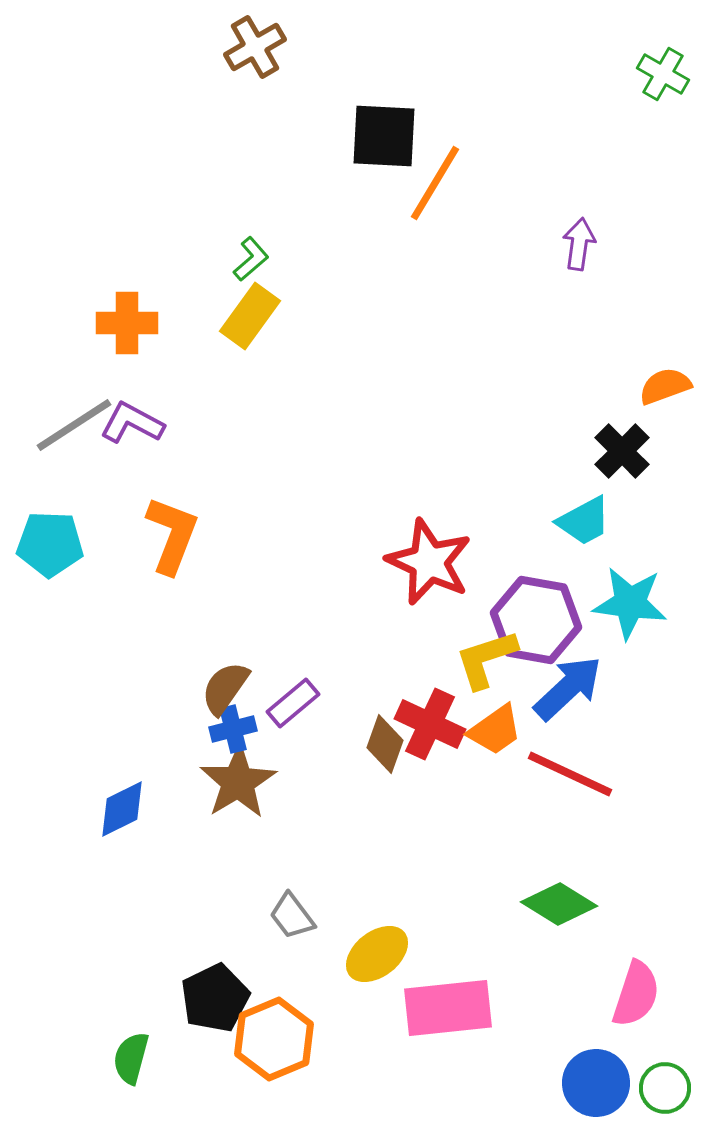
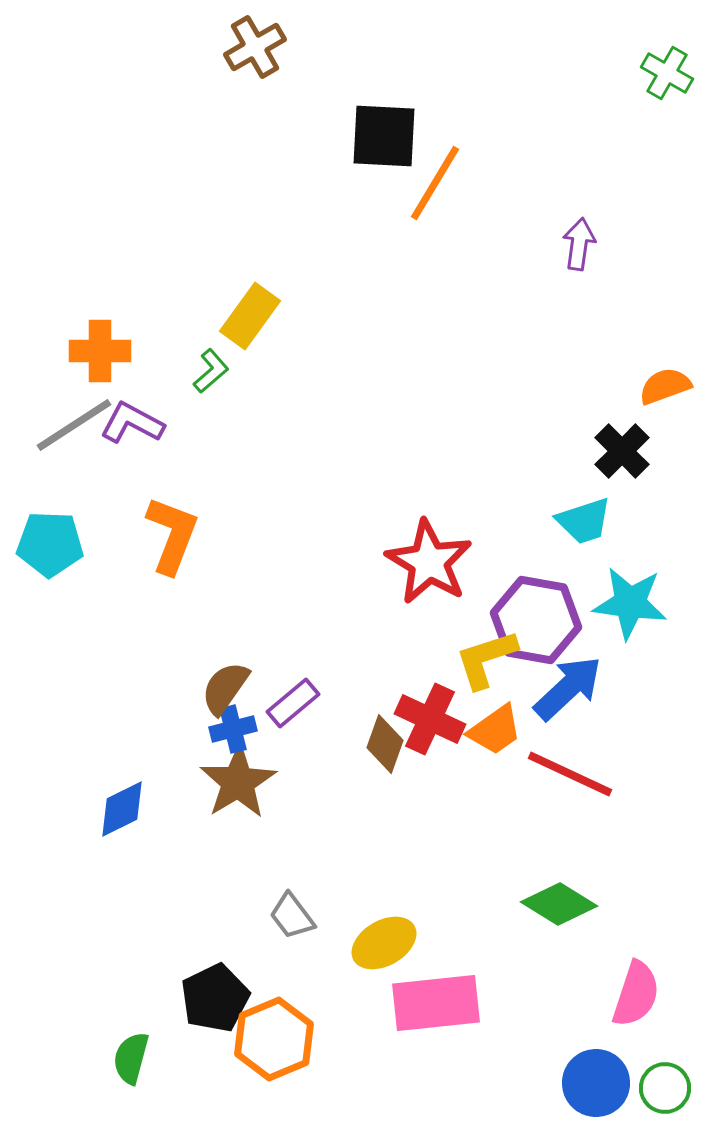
green cross: moved 4 px right, 1 px up
green L-shape: moved 40 px left, 112 px down
orange cross: moved 27 px left, 28 px down
cyan trapezoid: rotated 10 degrees clockwise
red star: rotated 6 degrees clockwise
red cross: moved 5 px up
yellow ellipse: moved 7 px right, 11 px up; rotated 8 degrees clockwise
pink rectangle: moved 12 px left, 5 px up
